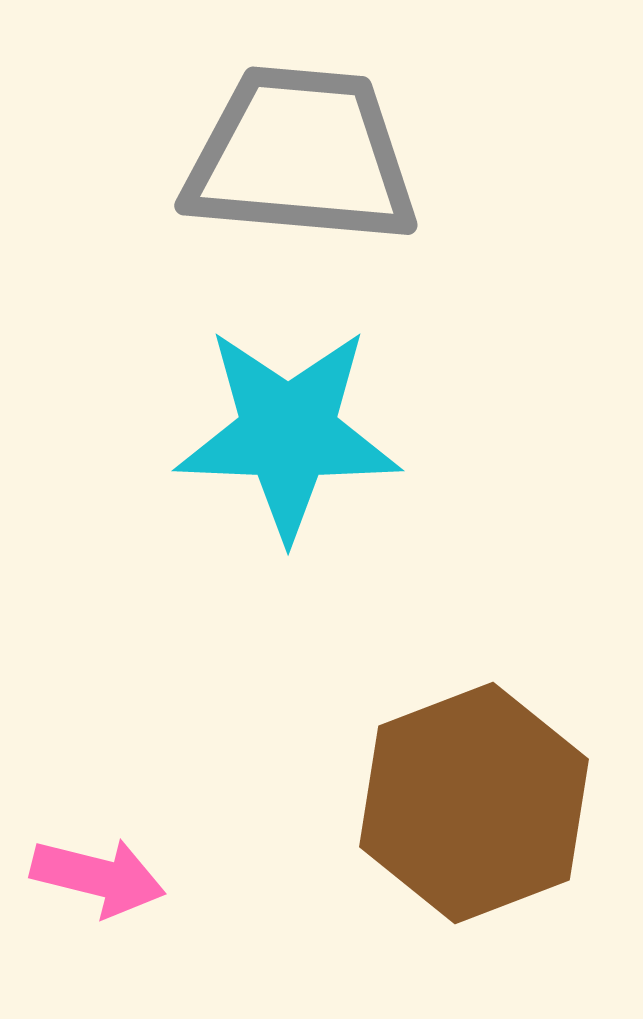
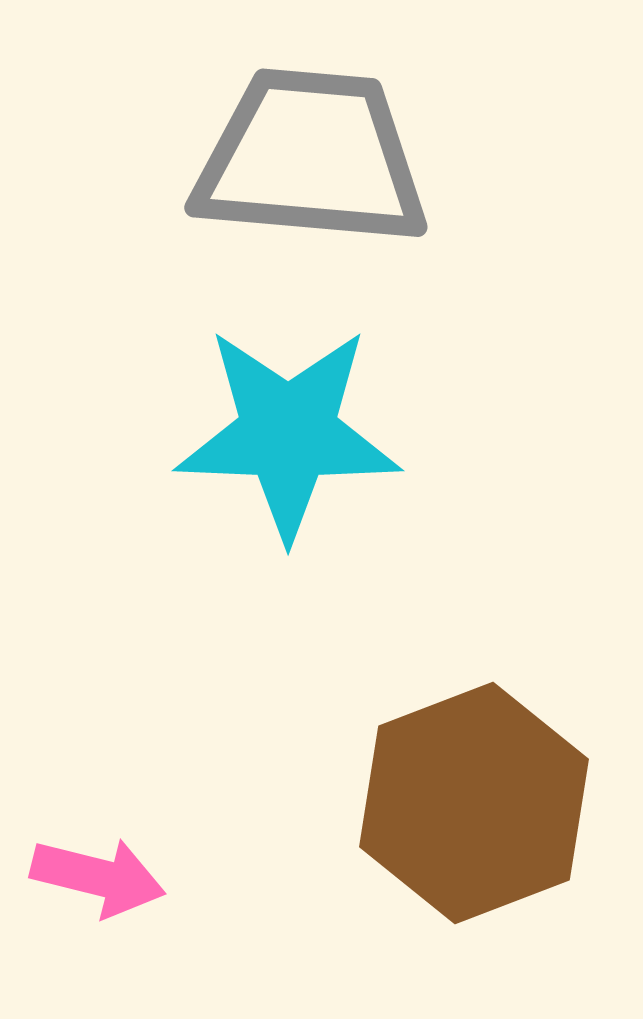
gray trapezoid: moved 10 px right, 2 px down
